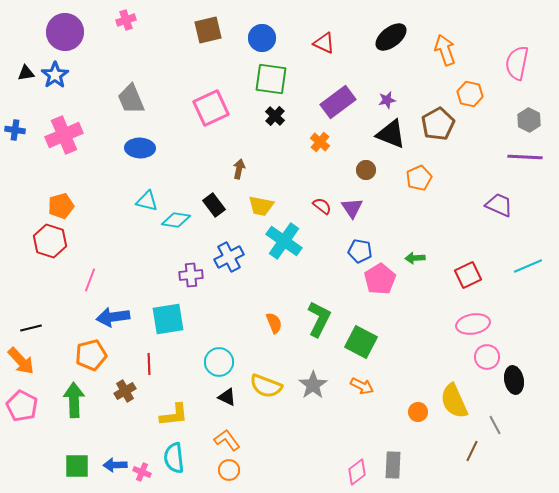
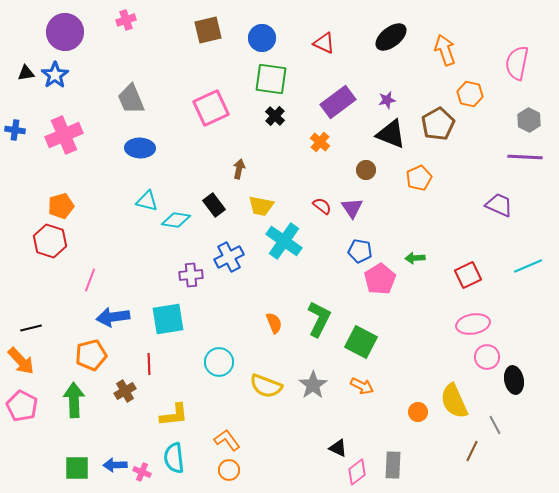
black triangle at (227, 397): moved 111 px right, 51 px down
green square at (77, 466): moved 2 px down
